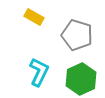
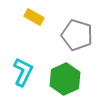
cyan L-shape: moved 16 px left
green hexagon: moved 16 px left
